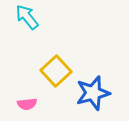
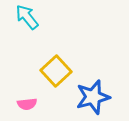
blue star: moved 4 px down
